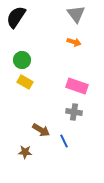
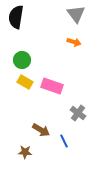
black semicircle: rotated 25 degrees counterclockwise
pink rectangle: moved 25 px left
gray cross: moved 4 px right, 1 px down; rotated 28 degrees clockwise
